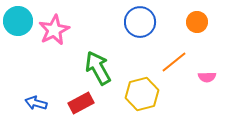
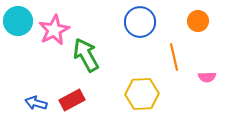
orange circle: moved 1 px right, 1 px up
orange line: moved 5 px up; rotated 64 degrees counterclockwise
green arrow: moved 12 px left, 13 px up
yellow hexagon: rotated 12 degrees clockwise
red rectangle: moved 9 px left, 3 px up
